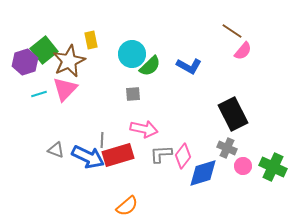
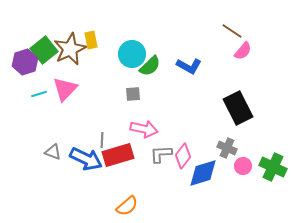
brown star: moved 1 px right, 12 px up
black rectangle: moved 5 px right, 6 px up
gray triangle: moved 3 px left, 2 px down
blue arrow: moved 2 px left, 2 px down
